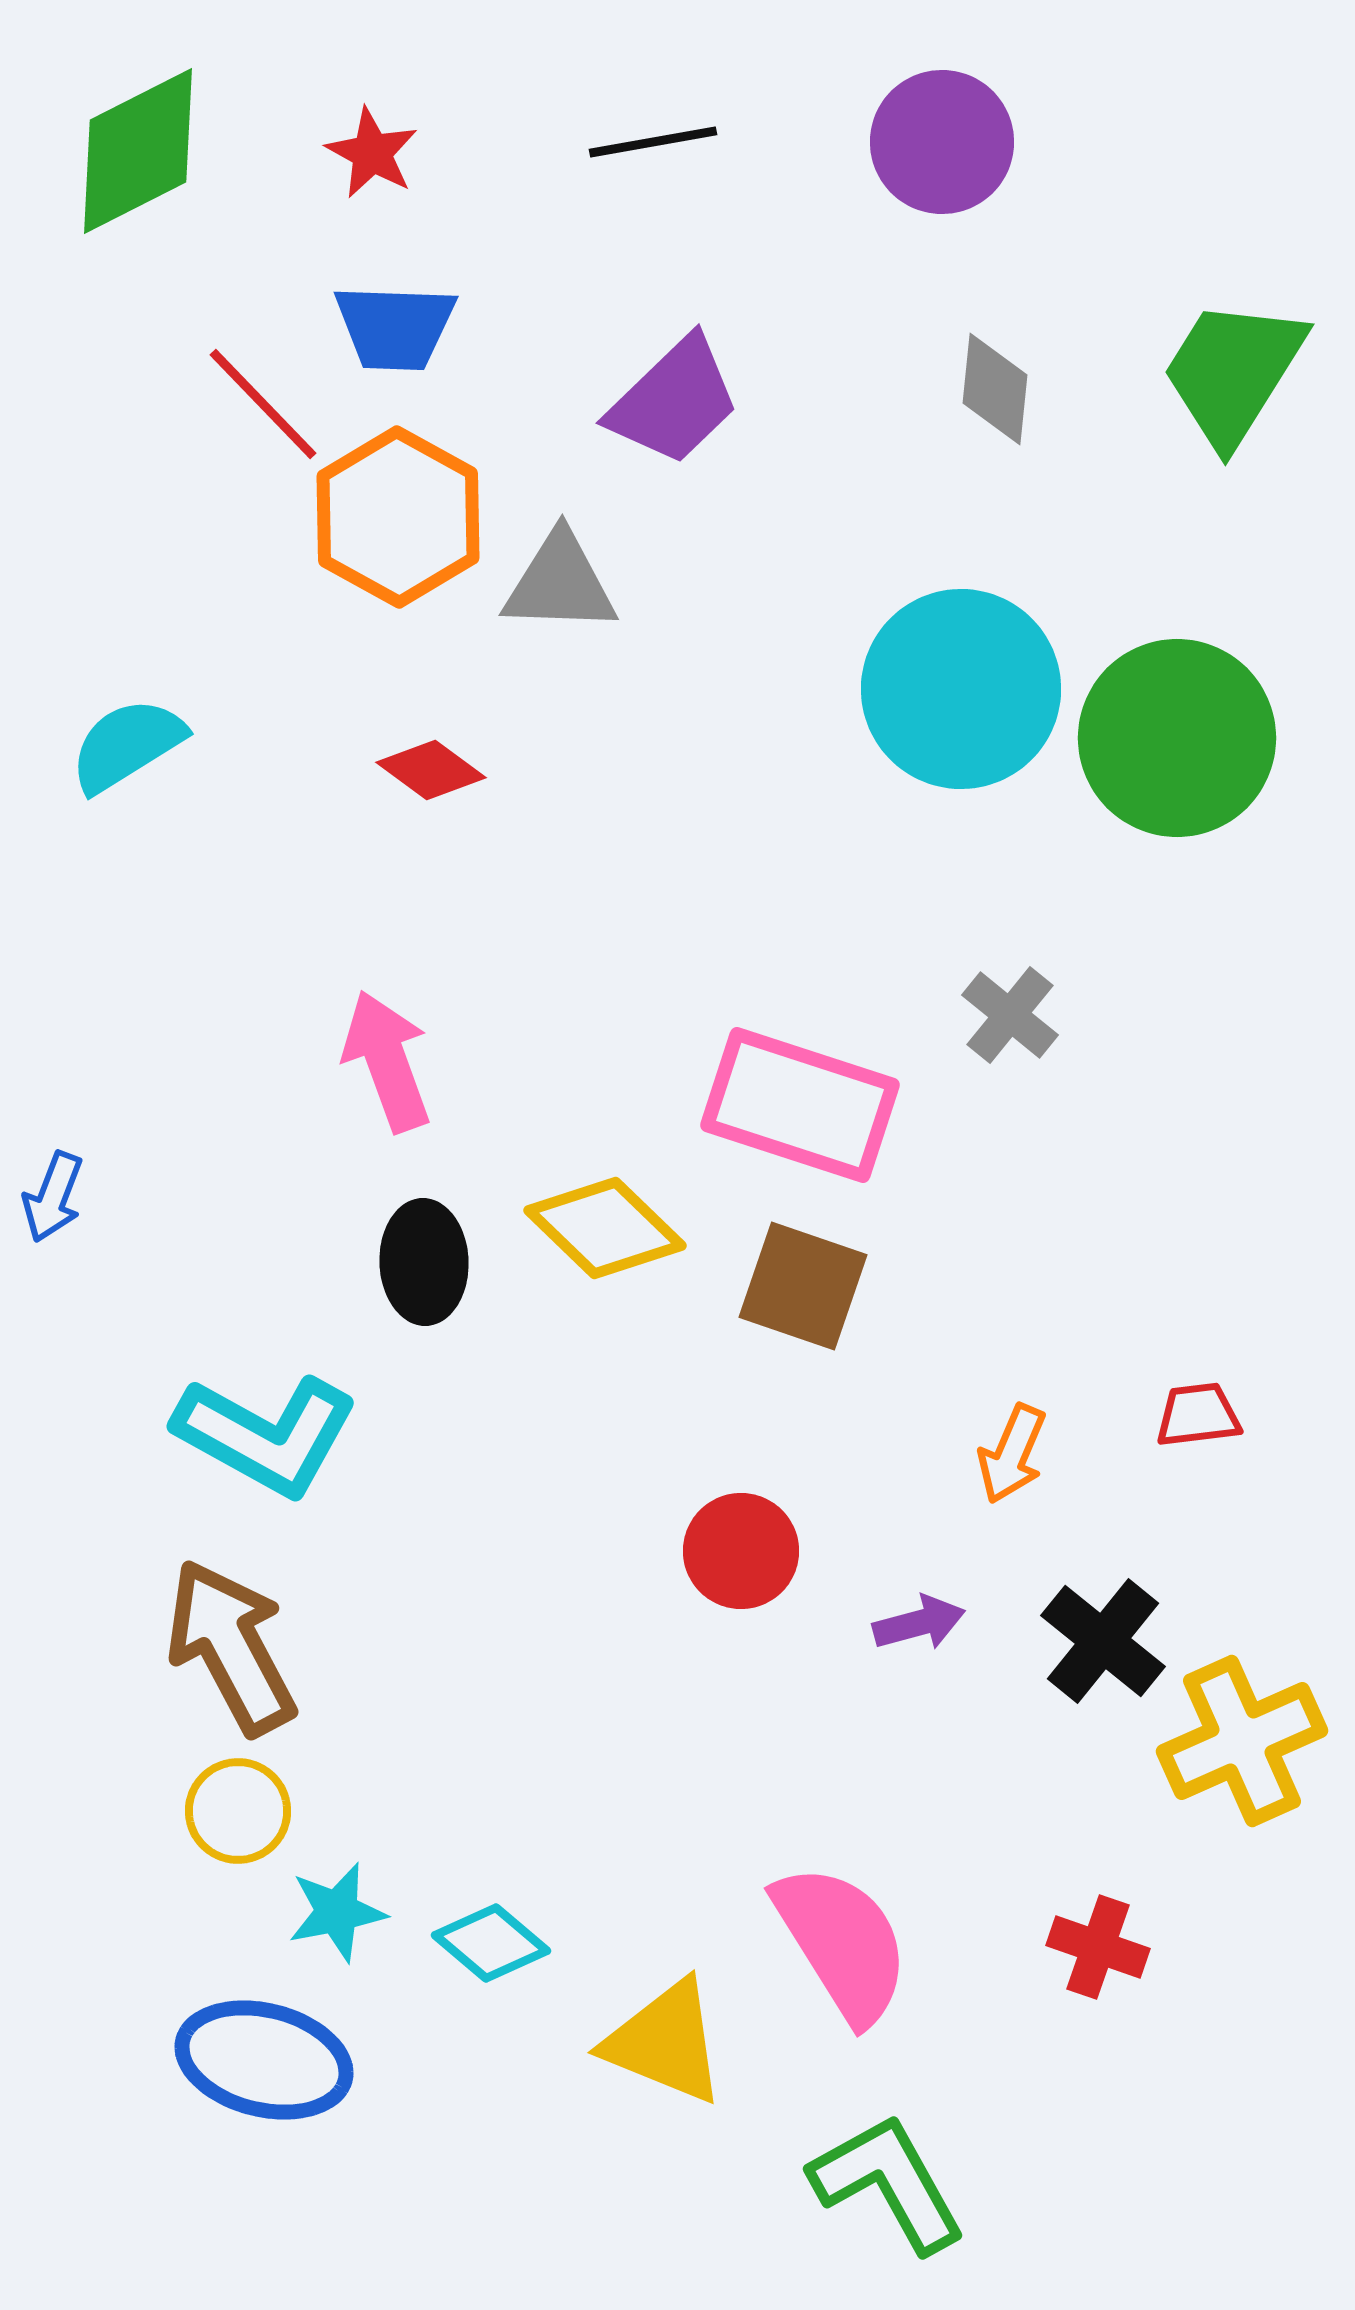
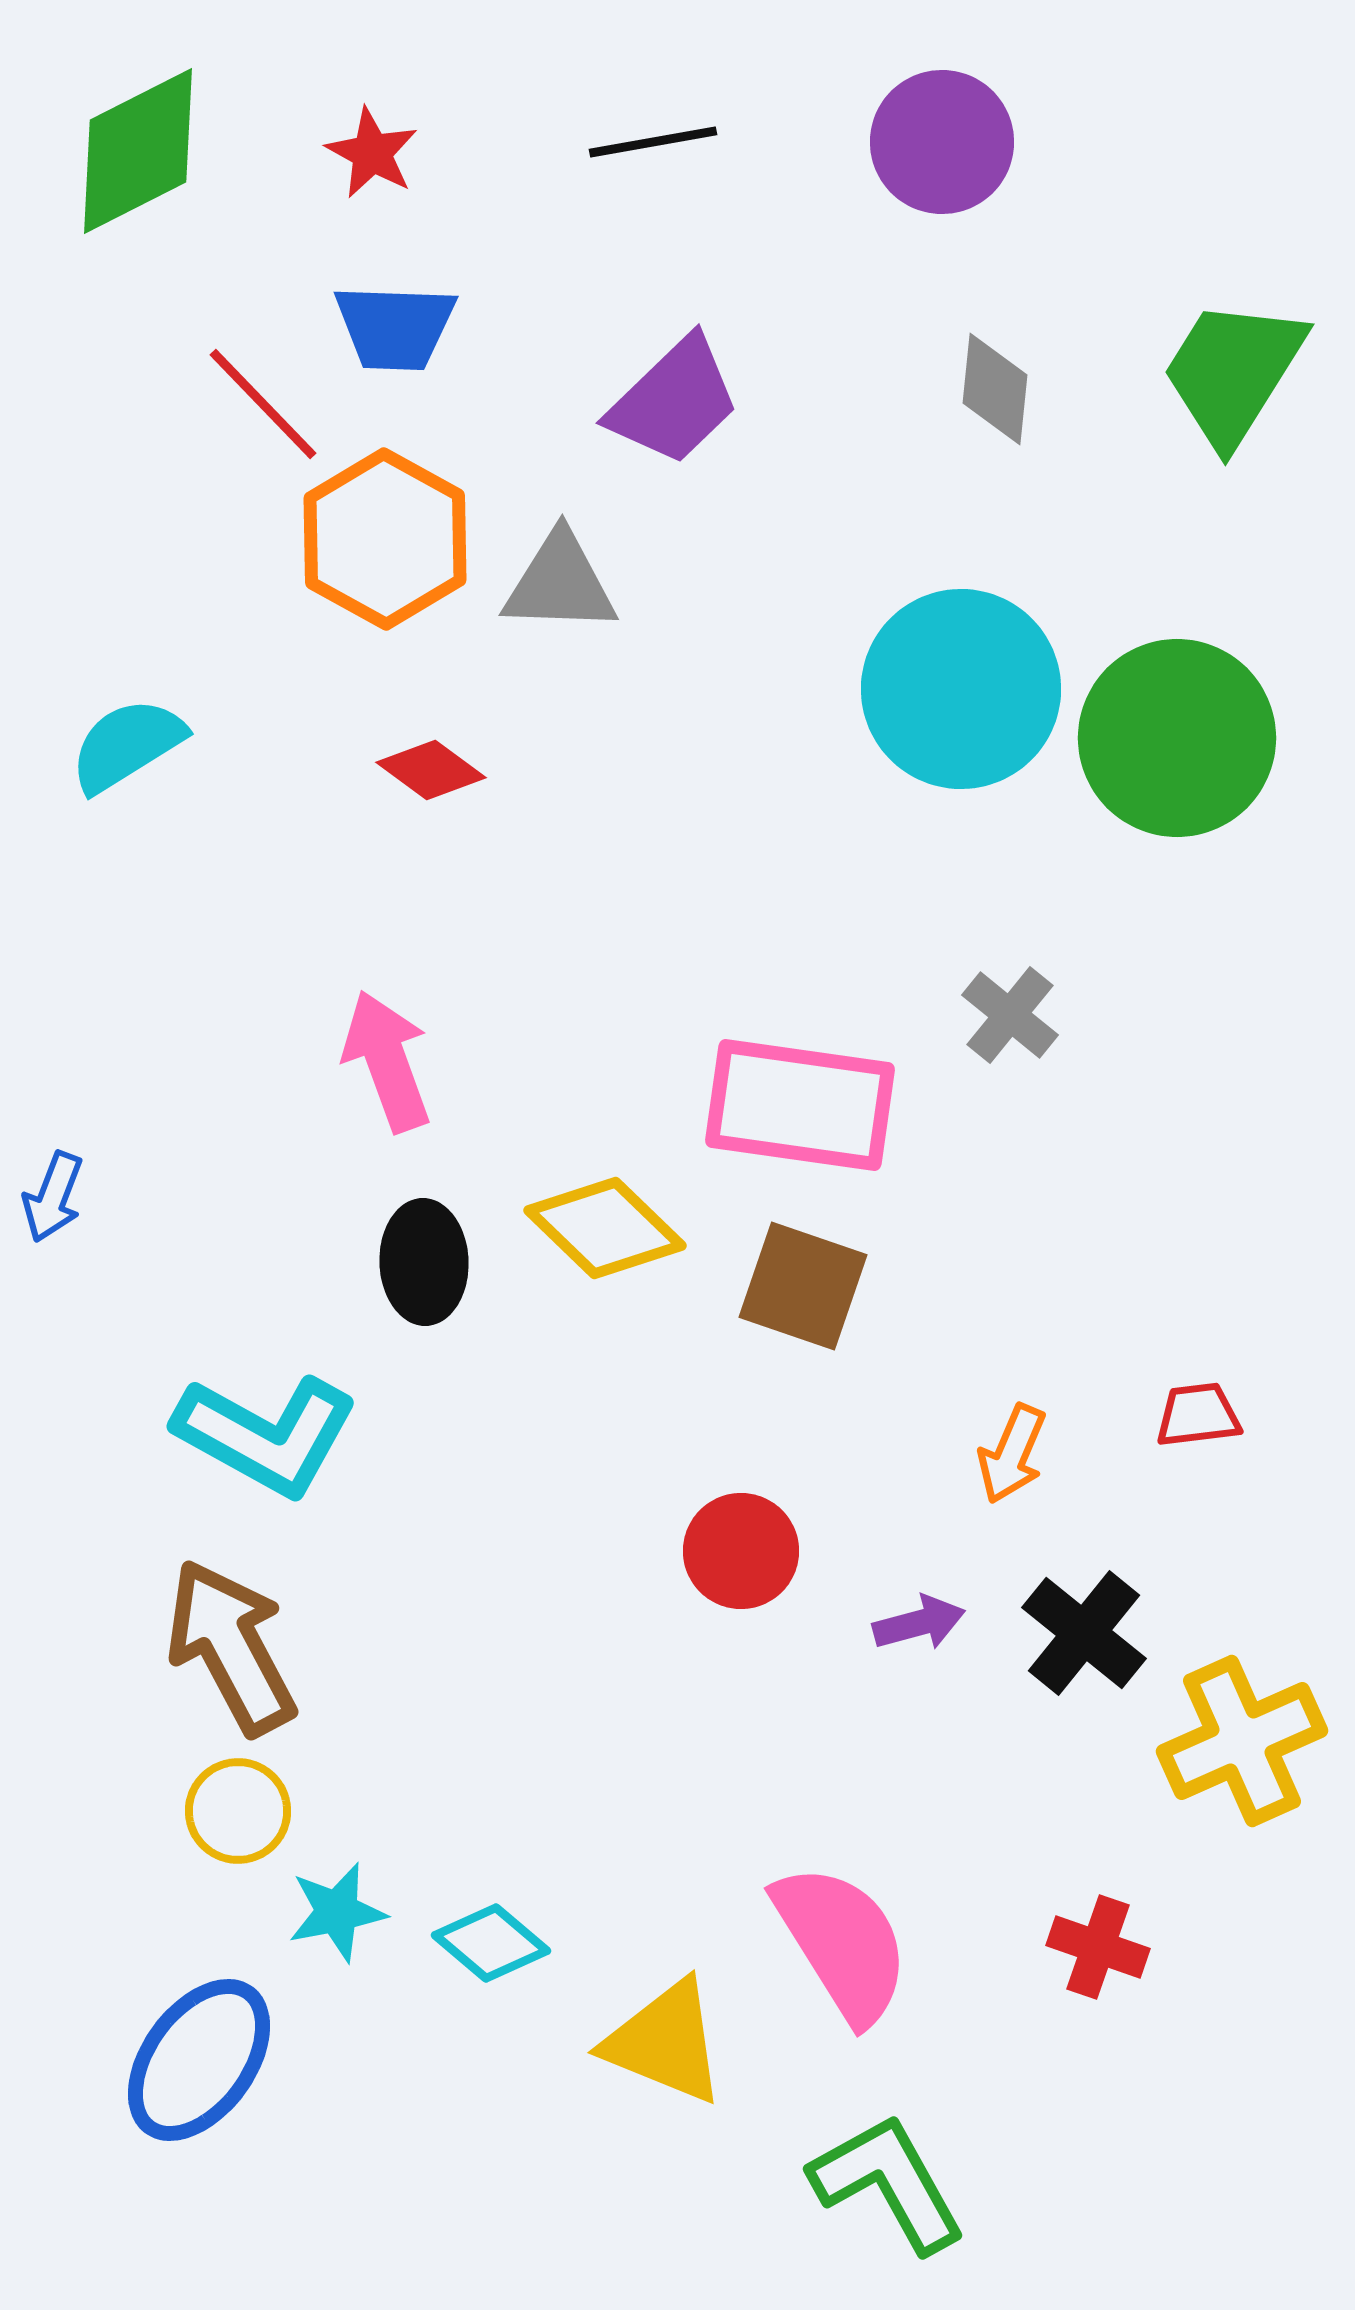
orange hexagon: moved 13 px left, 22 px down
pink rectangle: rotated 10 degrees counterclockwise
black cross: moved 19 px left, 8 px up
blue ellipse: moved 65 px left; rotated 68 degrees counterclockwise
